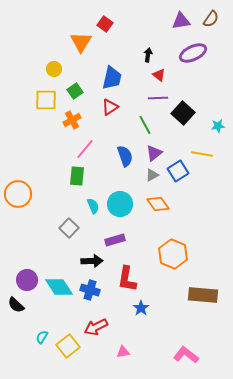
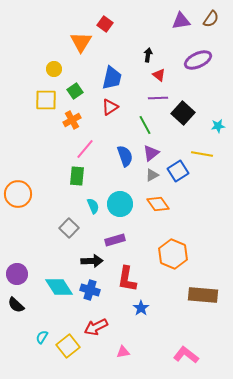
purple ellipse at (193, 53): moved 5 px right, 7 px down
purple triangle at (154, 153): moved 3 px left
purple circle at (27, 280): moved 10 px left, 6 px up
